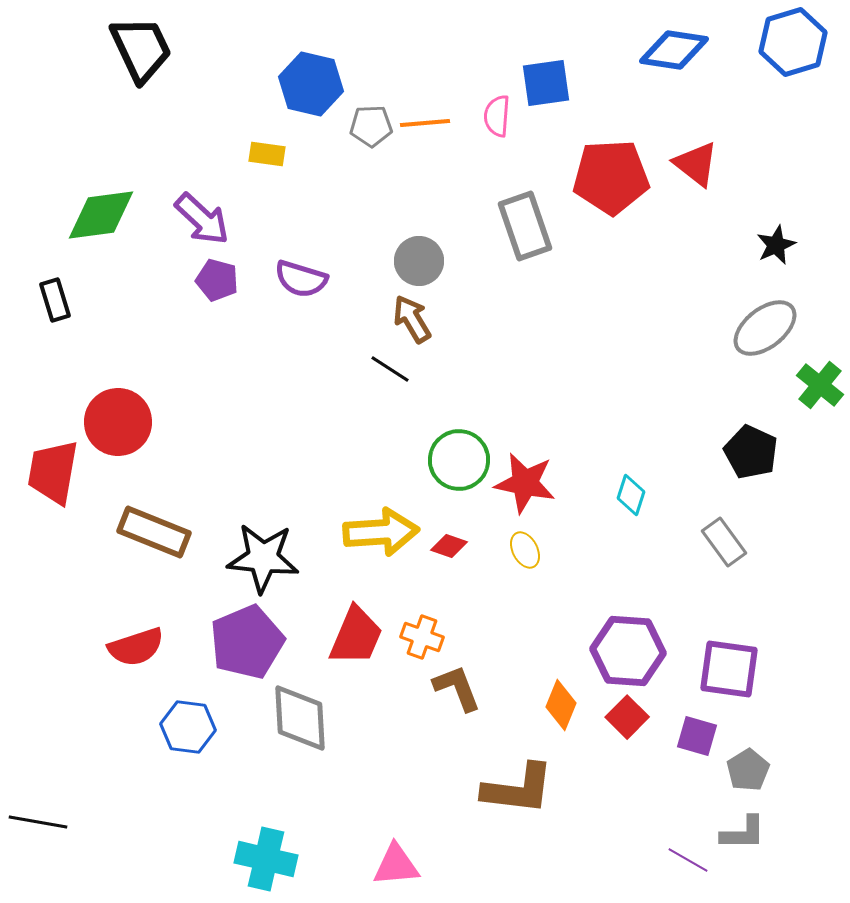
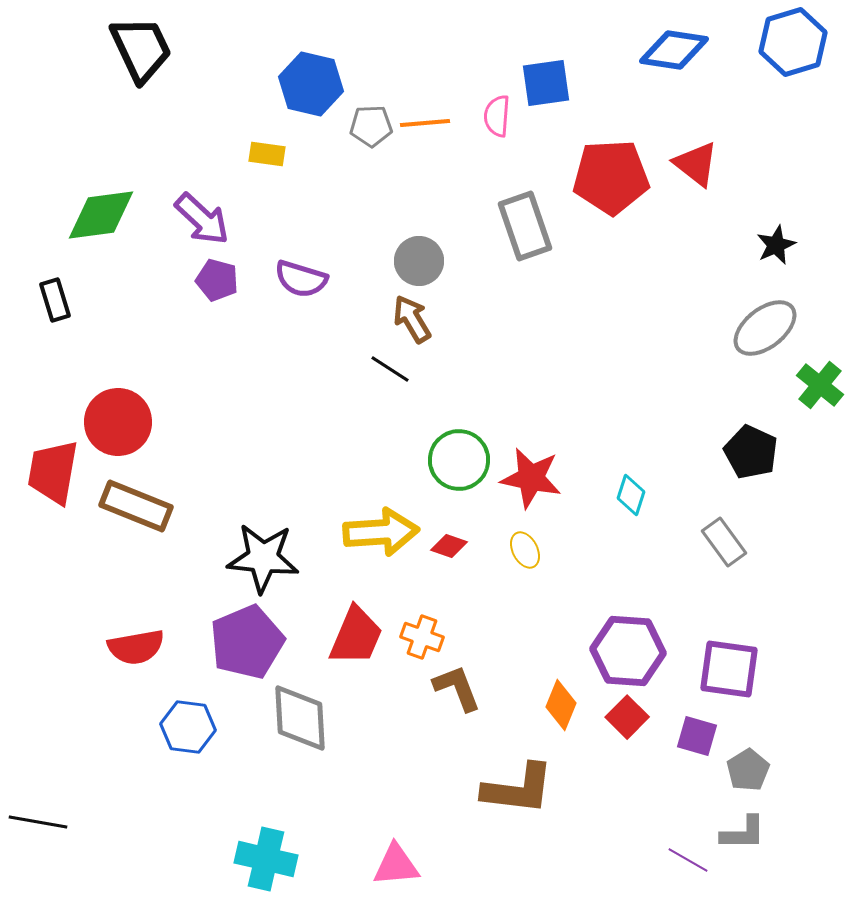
red star at (525, 483): moved 6 px right, 5 px up
brown rectangle at (154, 532): moved 18 px left, 26 px up
red semicircle at (136, 647): rotated 8 degrees clockwise
